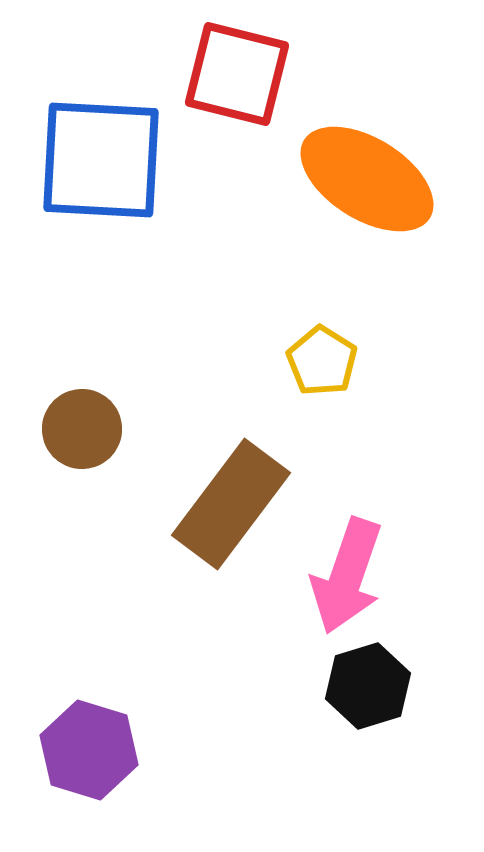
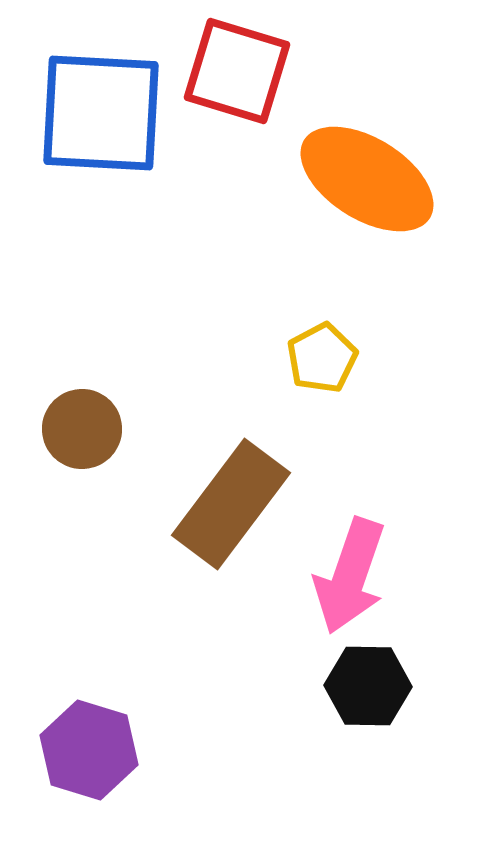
red square: moved 3 px up; rotated 3 degrees clockwise
blue square: moved 47 px up
yellow pentagon: moved 3 px up; rotated 12 degrees clockwise
pink arrow: moved 3 px right
black hexagon: rotated 18 degrees clockwise
